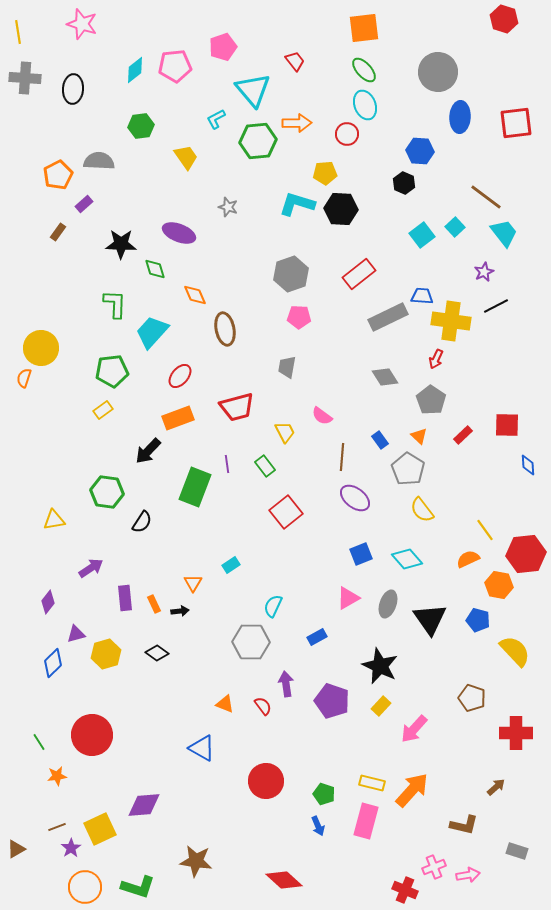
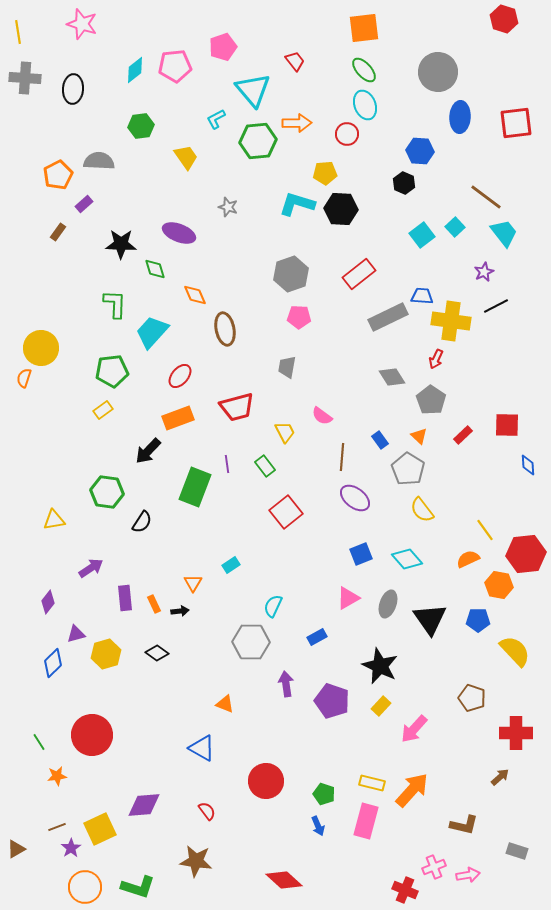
gray diamond at (385, 377): moved 7 px right
blue pentagon at (478, 620): rotated 15 degrees counterclockwise
red semicircle at (263, 706): moved 56 px left, 105 px down
brown arrow at (496, 787): moved 4 px right, 10 px up
